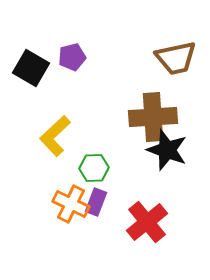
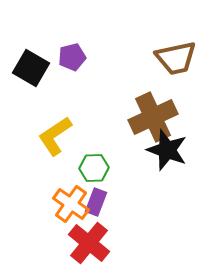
brown cross: rotated 21 degrees counterclockwise
yellow L-shape: rotated 9 degrees clockwise
orange cross: rotated 9 degrees clockwise
red cross: moved 58 px left, 21 px down; rotated 12 degrees counterclockwise
